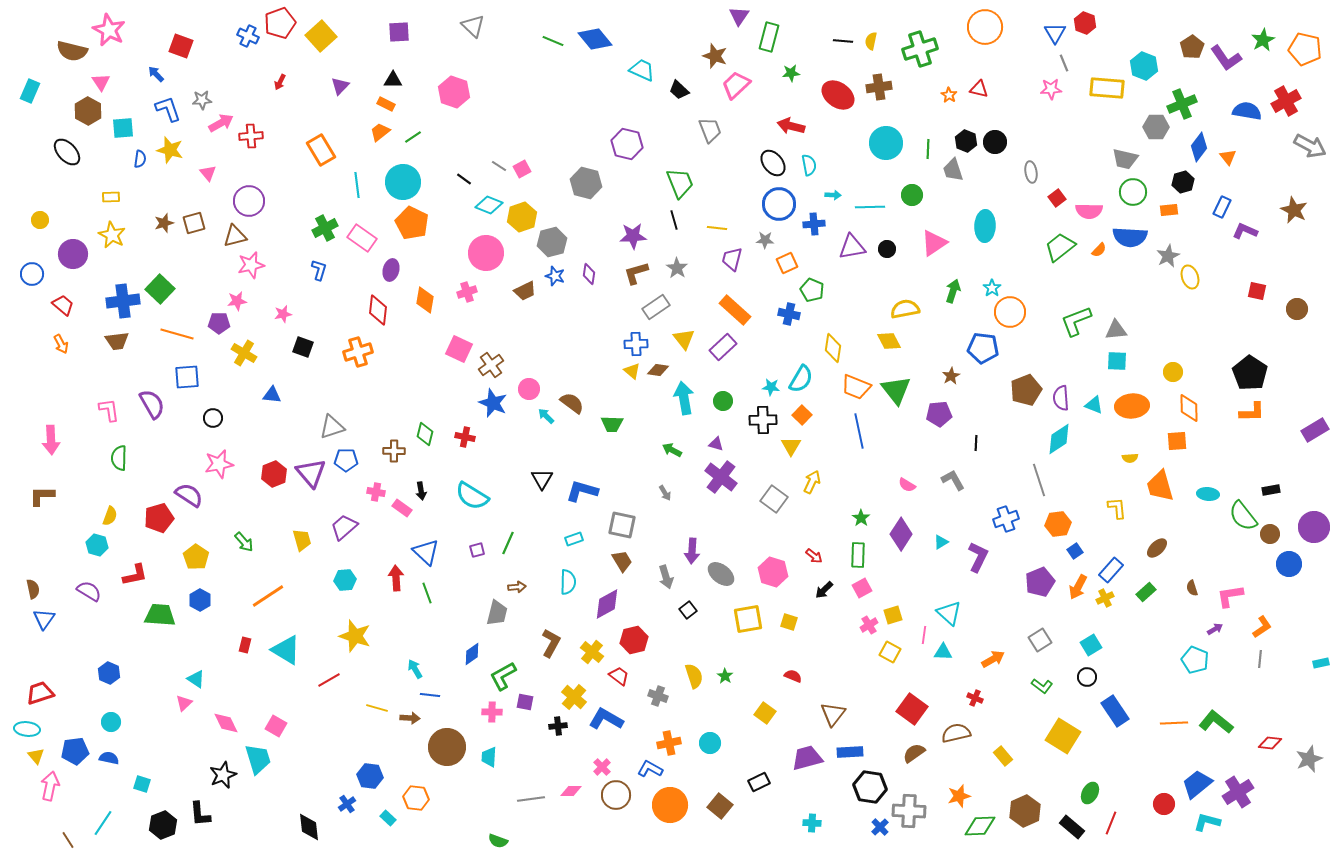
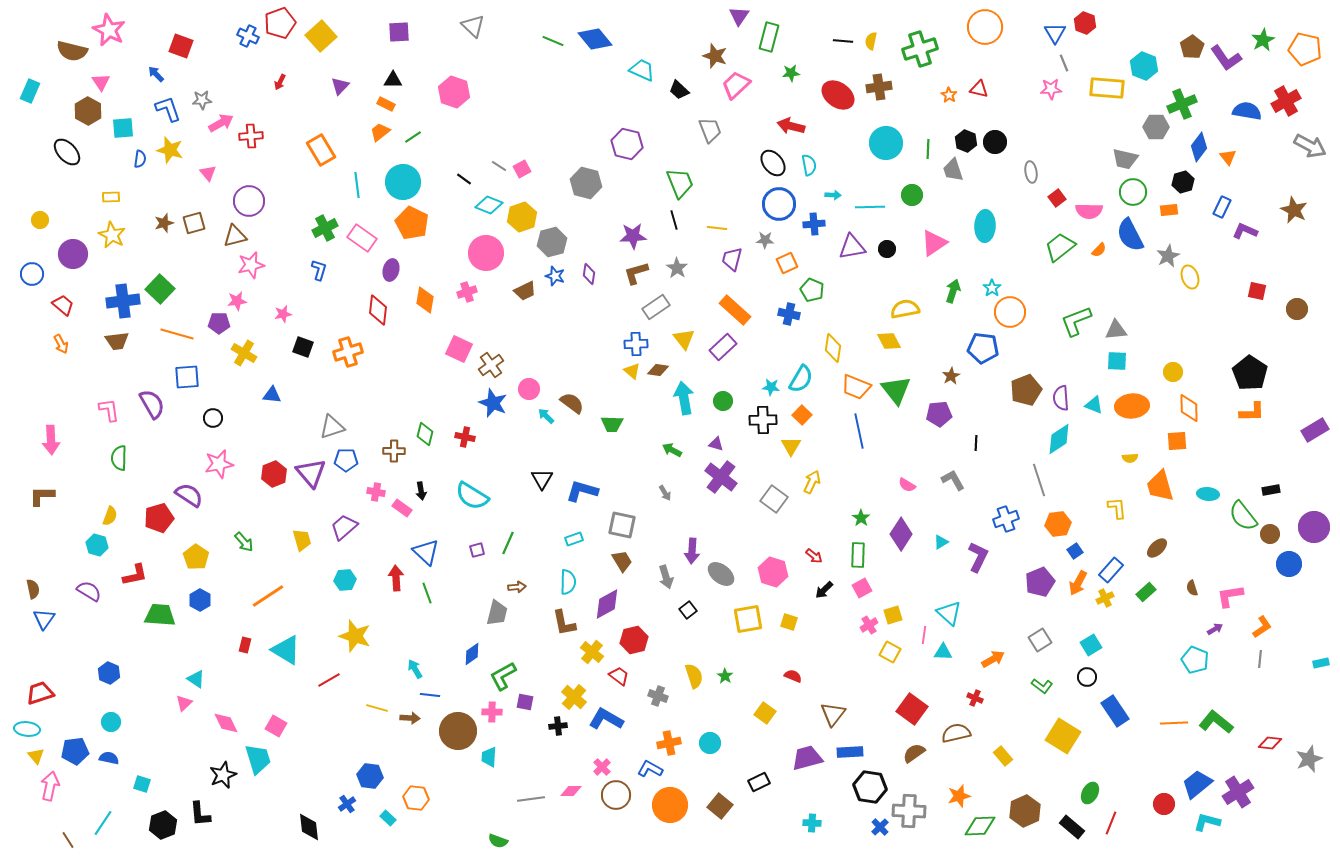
blue semicircle at (1130, 237): moved 2 px up; rotated 60 degrees clockwise
orange cross at (358, 352): moved 10 px left
orange arrow at (1078, 587): moved 4 px up
brown L-shape at (551, 643): moved 13 px right, 20 px up; rotated 140 degrees clockwise
brown circle at (447, 747): moved 11 px right, 16 px up
